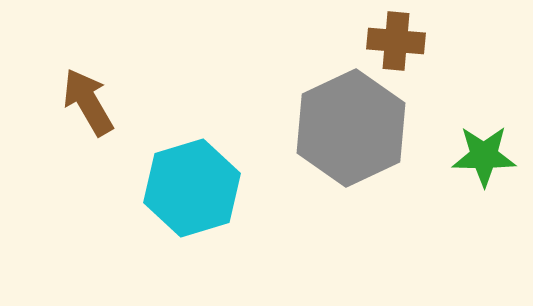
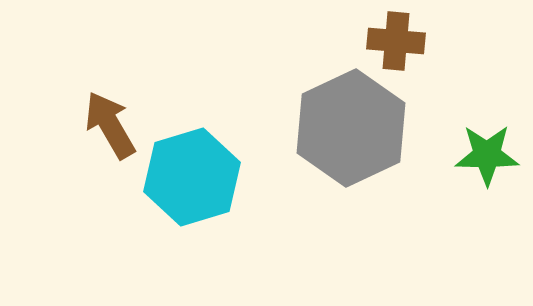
brown arrow: moved 22 px right, 23 px down
green star: moved 3 px right, 1 px up
cyan hexagon: moved 11 px up
